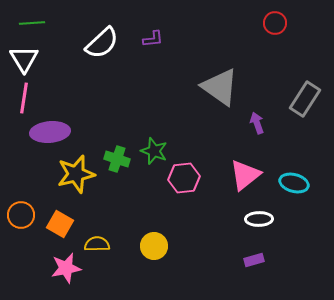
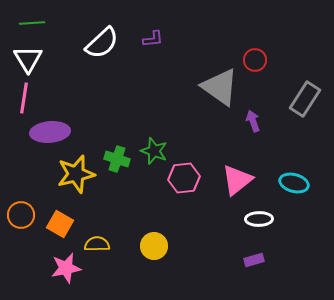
red circle: moved 20 px left, 37 px down
white triangle: moved 4 px right
purple arrow: moved 4 px left, 2 px up
pink triangle: moved 8 px left, 5 px down
